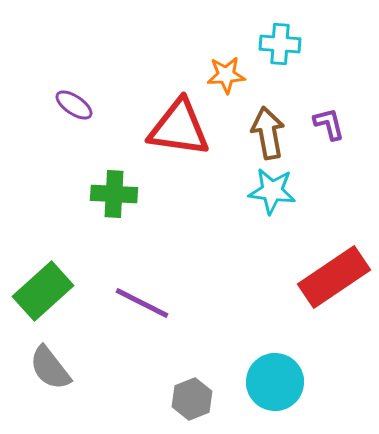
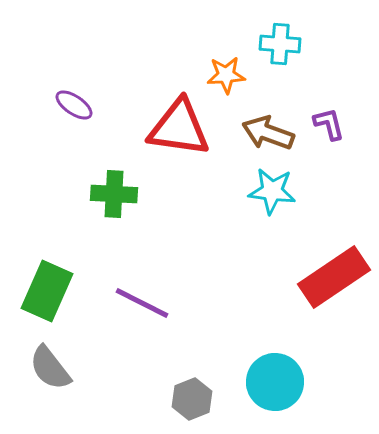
brown arrow: rotated 60 degrees counterclockwise
green rectangle: moved 4 px right; rotated 24 degrees counterclockwise
